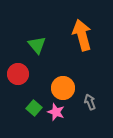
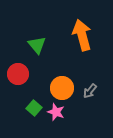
orange circle: moved 1 px left
gray arrow: moved 11 px up; rotated 119 degrees counterclockwise
